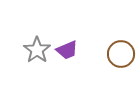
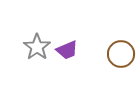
gray star: moved 3 px up
